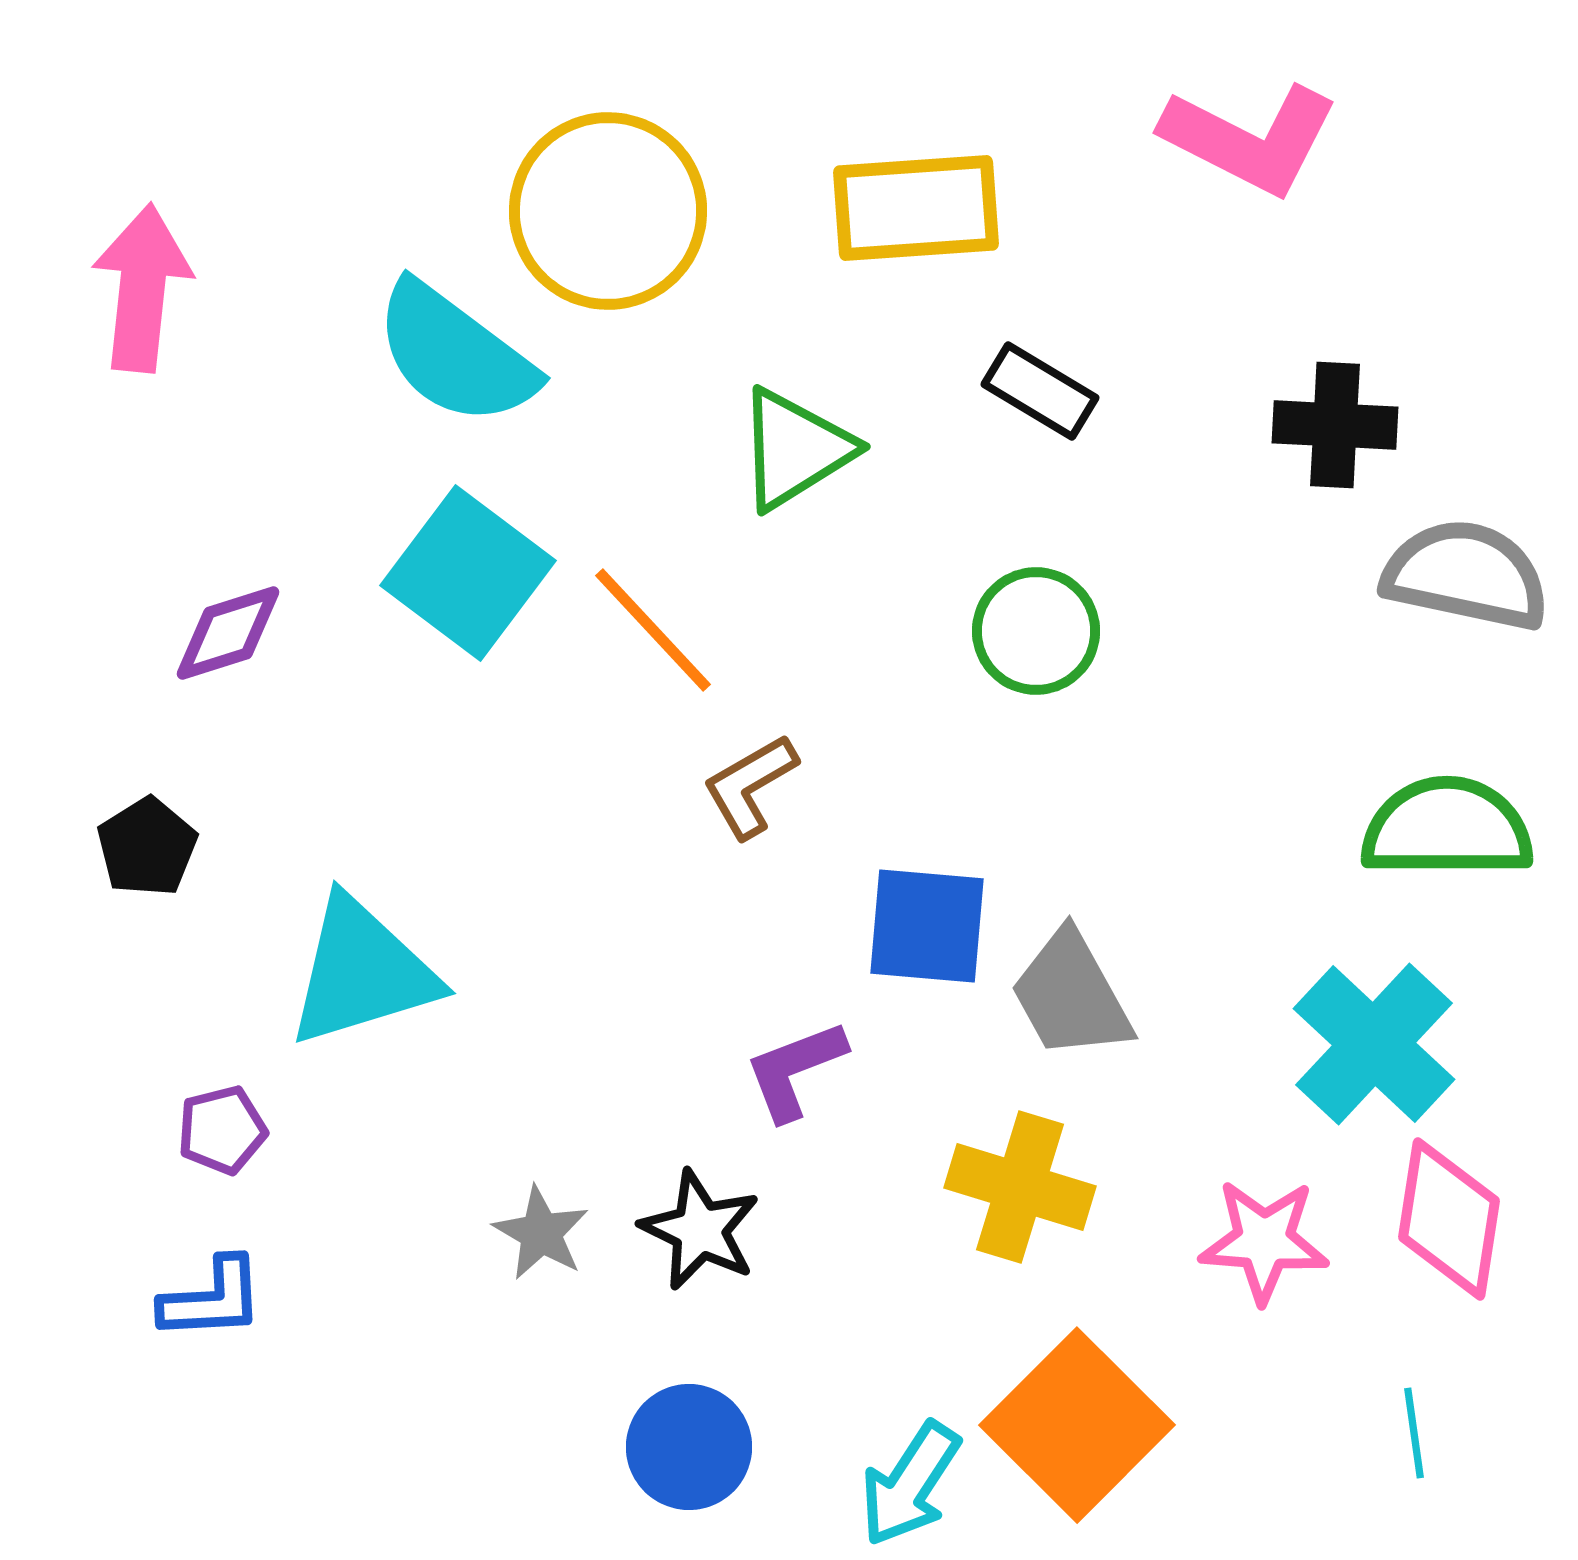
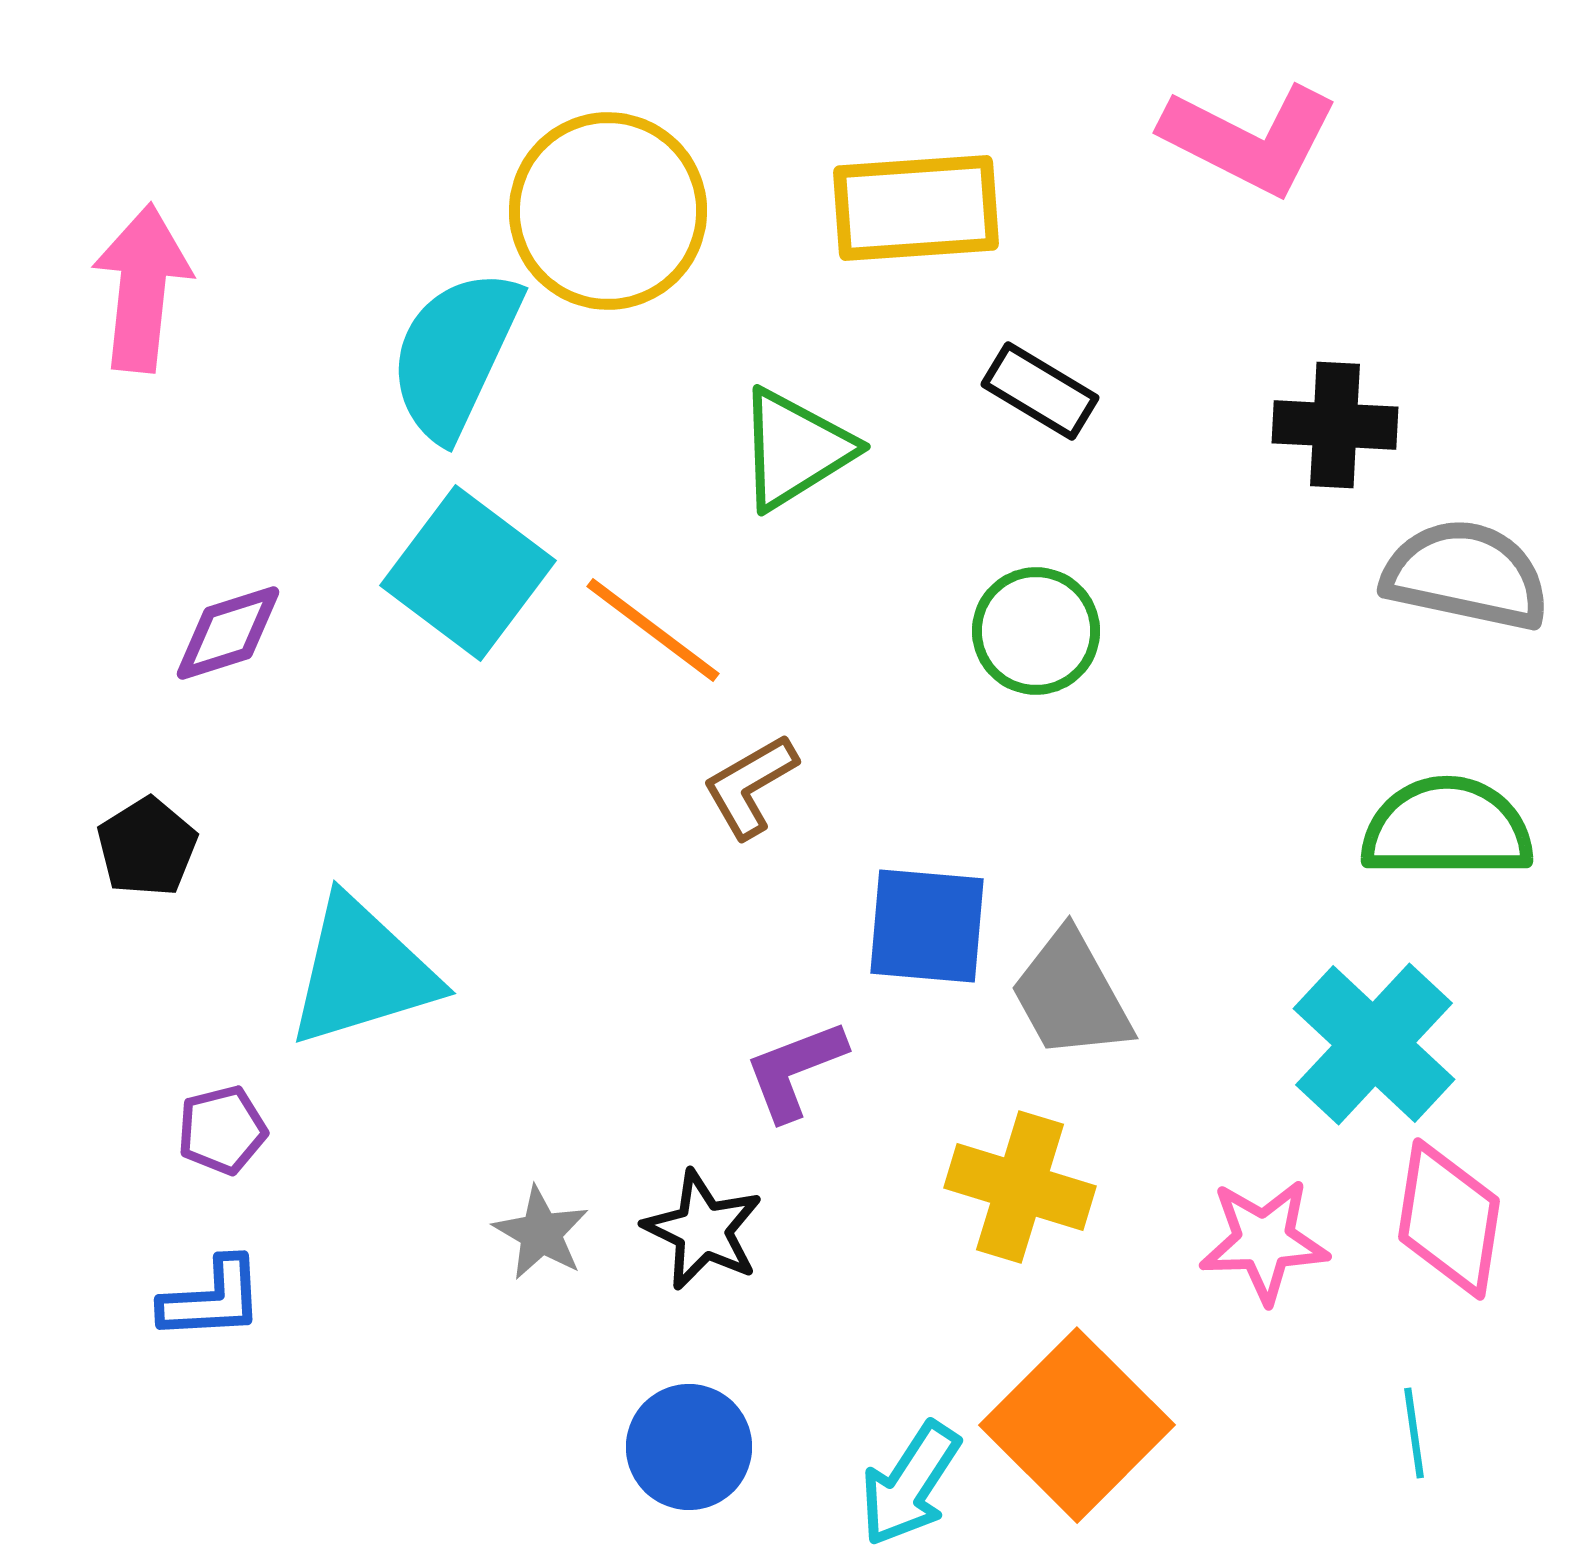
cyan semicircle: rotated 78 degrees clockwise
orange line: rotated 10 degrees counterclockwise
black star: moved 3 px right
pink star: rotated 6 degrees counterclockwise
